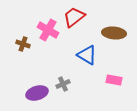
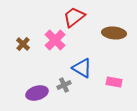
pink cross: moved 7 px right, 10 px down; rotated 15 degrees clockwise
brown cross: rotated 24 degrees clockwise
blue triangle: moved 5 px left, 13 px down
pink rectangle: moved 2 px down
gray cross: moved 1 px right, 1 px down
